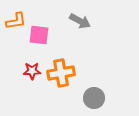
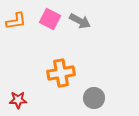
pink square: moved 11 px right, 16 px up; rotated 20 degrees clockwise
red star: moved 14 px left, 29 px down
